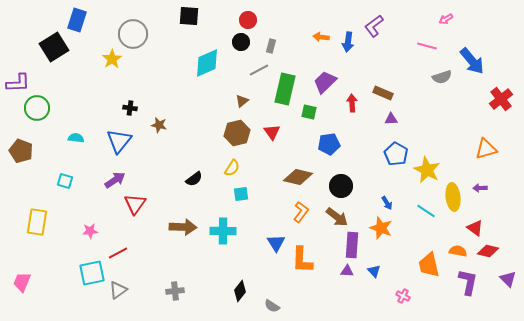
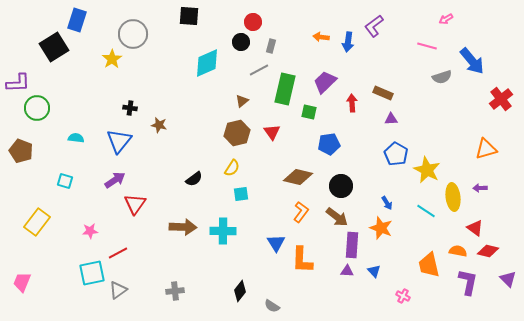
red circle at (248, 20): moved 5 px right, 2 px down
yellow rectangle at (37, 222): rotated 28 degrees clockwise
